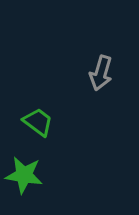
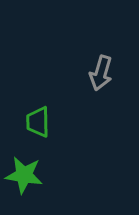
green trapezoid: rotated 128 degrees counterclockwise
